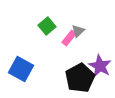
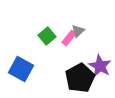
green square: moved 10 px down
